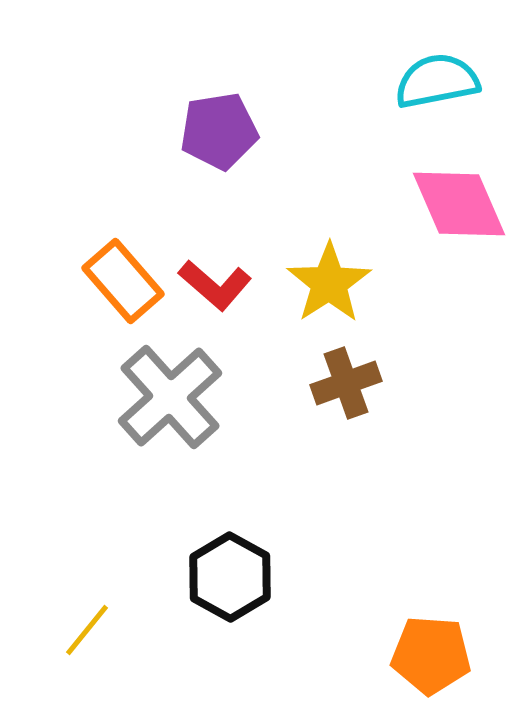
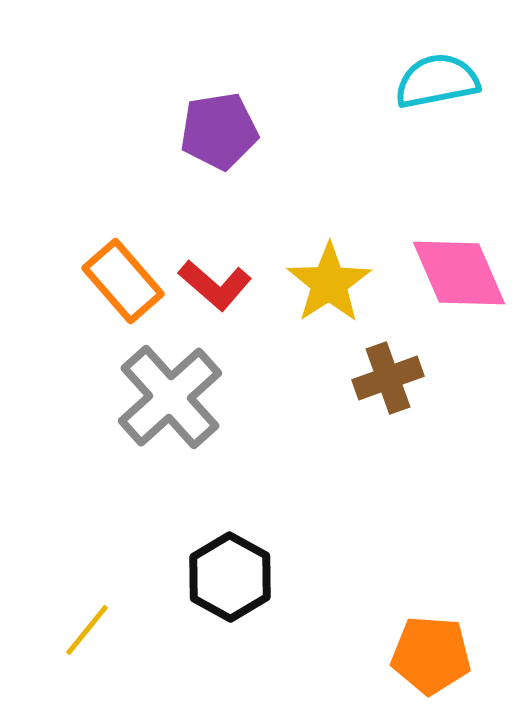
pink diamond: moved 69 px down
brown cross: moved 42 px right, 5 px up
